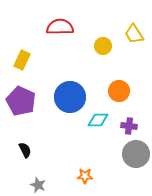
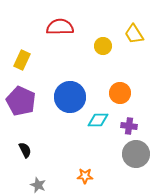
orange circle: moved 1 px right, 2 px down
